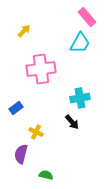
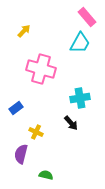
pink cross: rotated 24 degrees clockwise
black arrow: moved 1 px left, 1 px down
